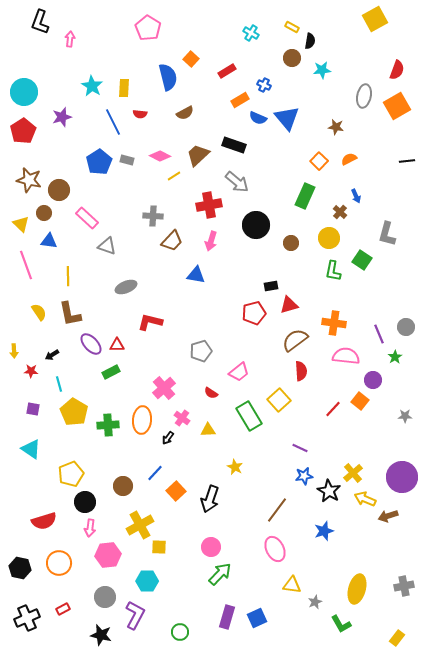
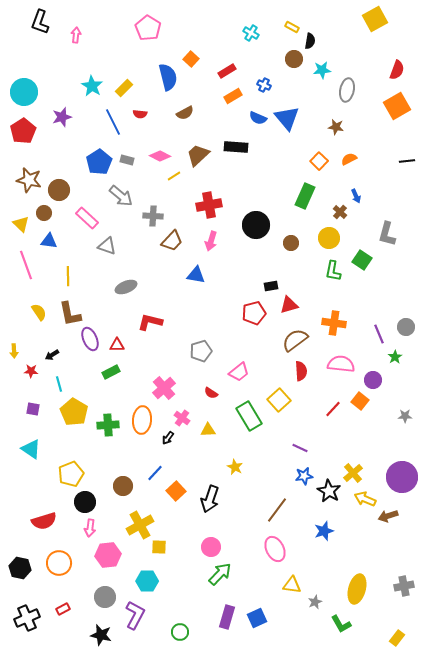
pink arrow at (70, 39): moved 6 px right, 4 px up
brown circle at (292, 58): moved 2 px right, 1 px down
yellow rectangle at (124, 88): rotated 42 degrees clockwise
gray ellipse at (364, 96): moved 17 px left, 6 px up
orange rectangle at (240, 100): moved 7 px left, 4 px up
black rectangle at (234, 145): moved 2 px right, 2 px down; rotated 15 degrees counterclockwise
gray arrow at (237, 182): moved 116 px left, 14 px down
purple ellipse at (91, 344): moved 1 px left, 5 px up; rotated 20 degrees clockwise
pink semicircle at (346, 356): moved 5 px left, 8 px down
